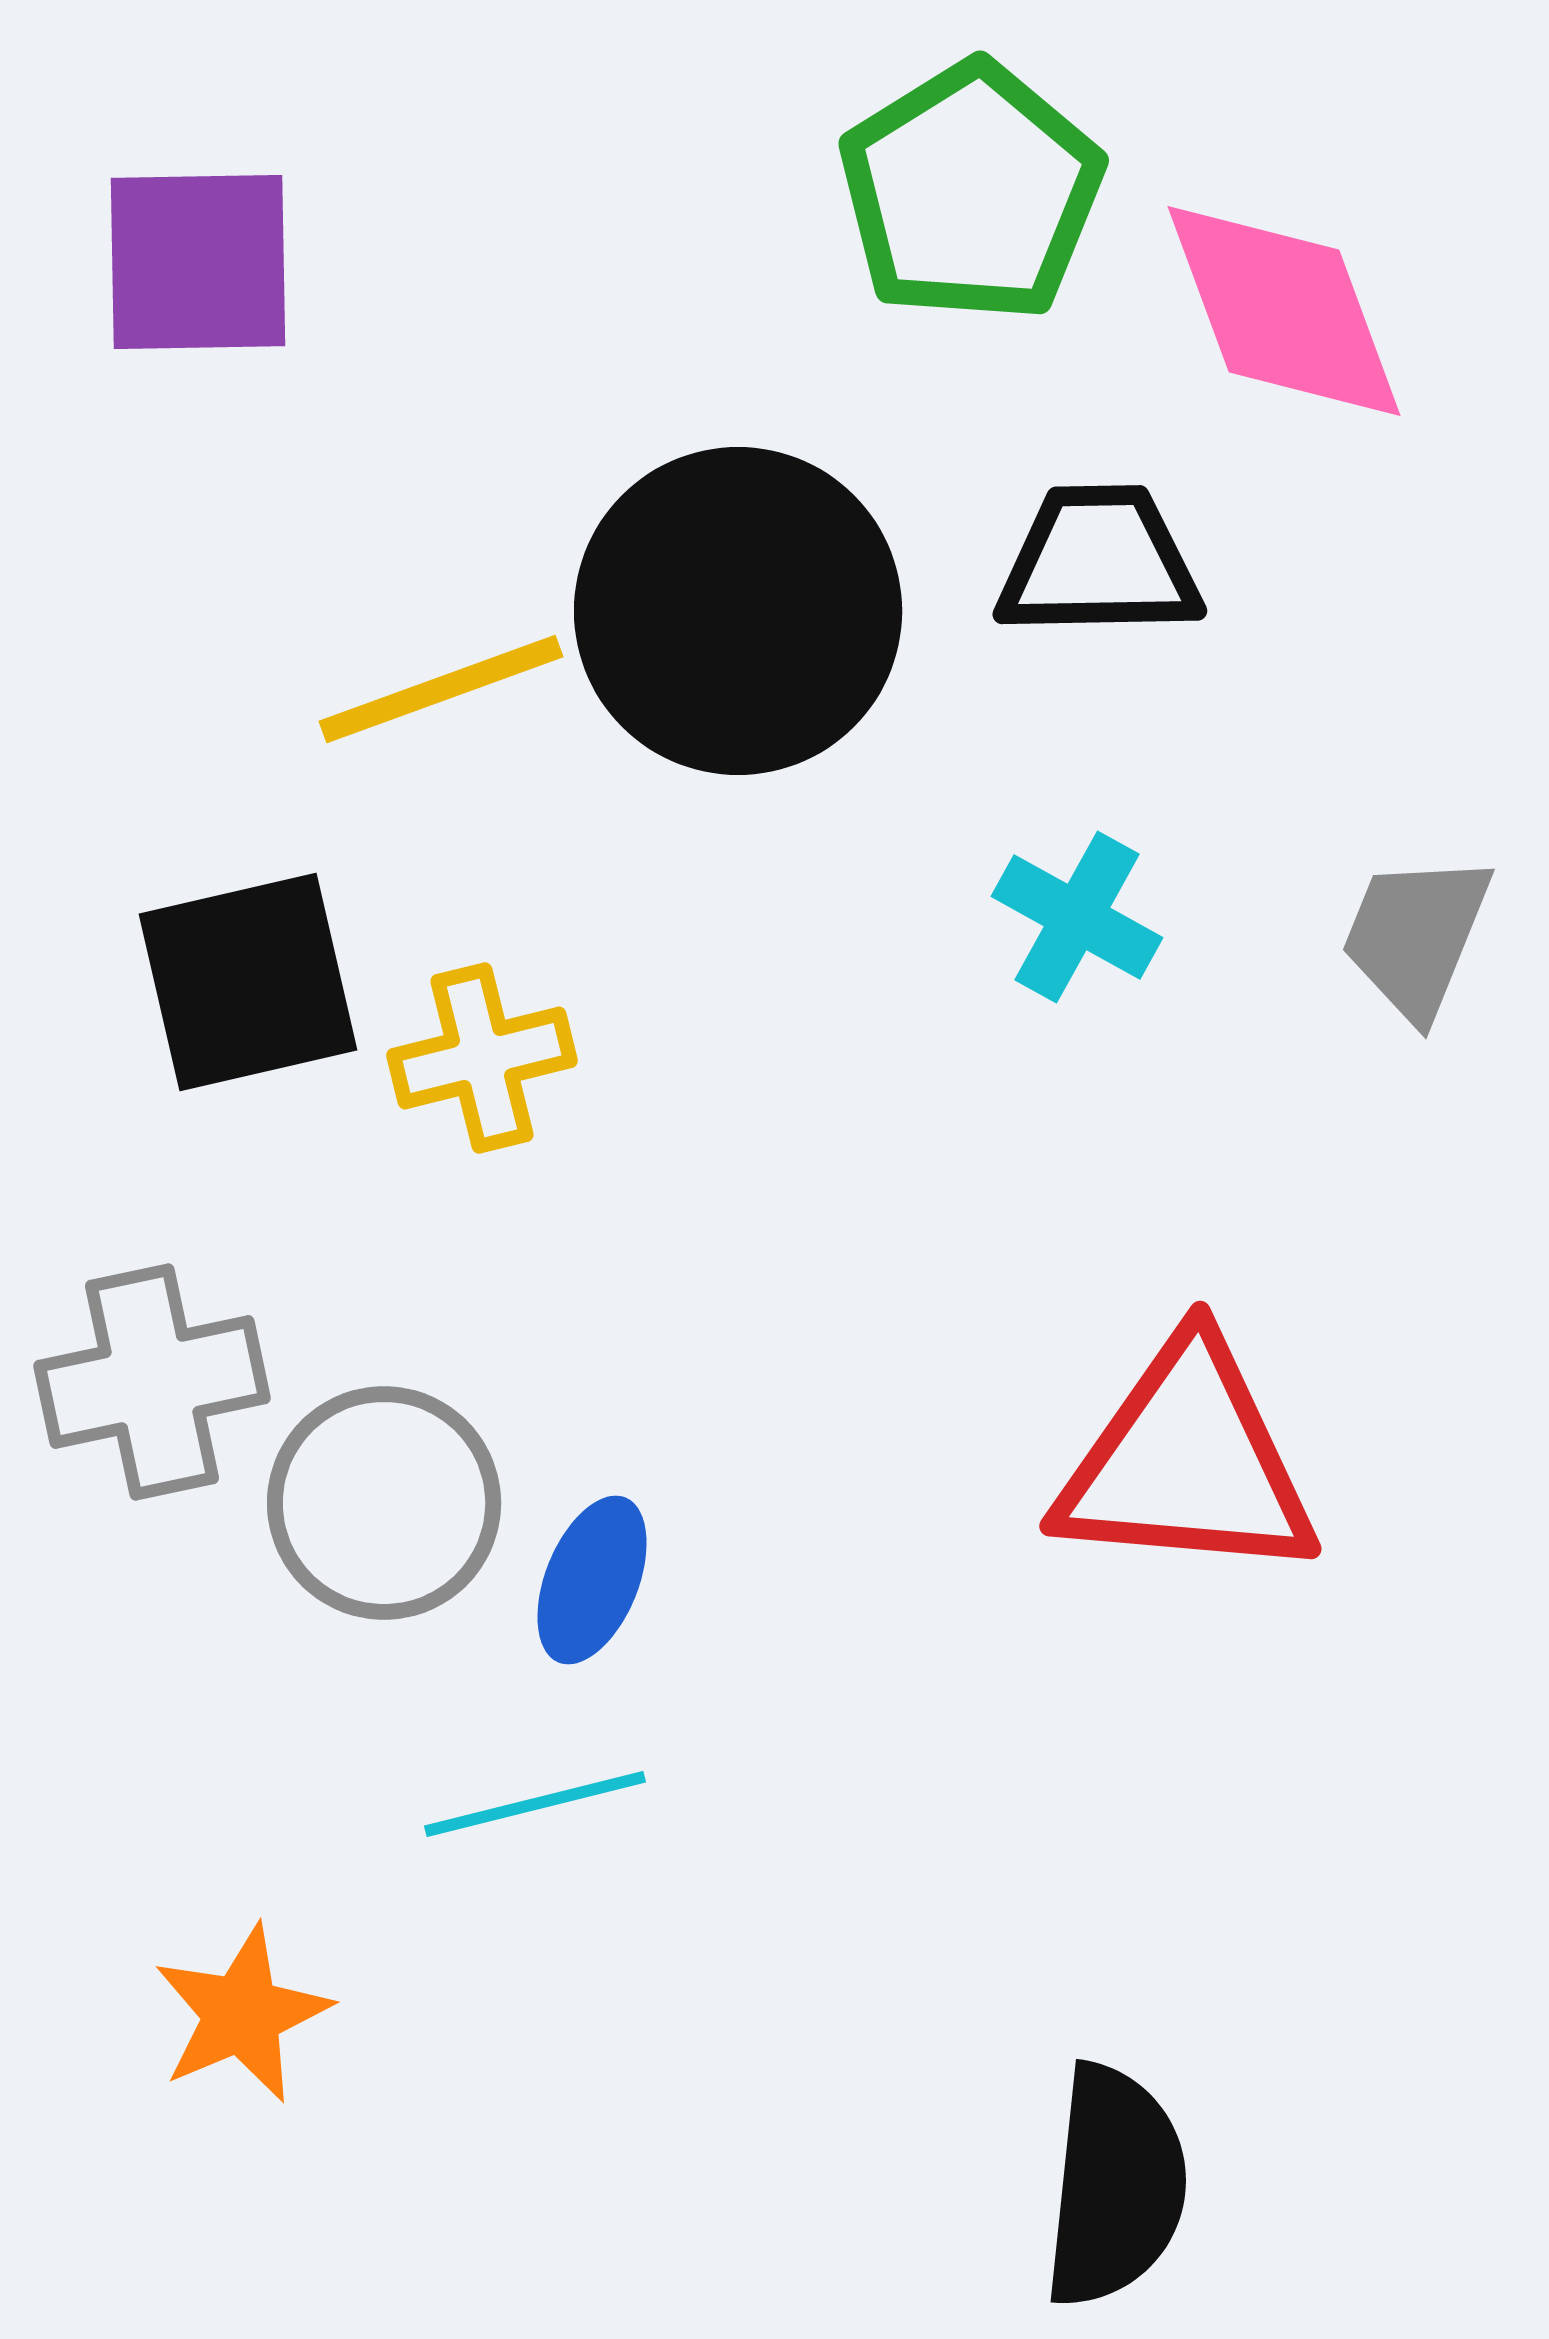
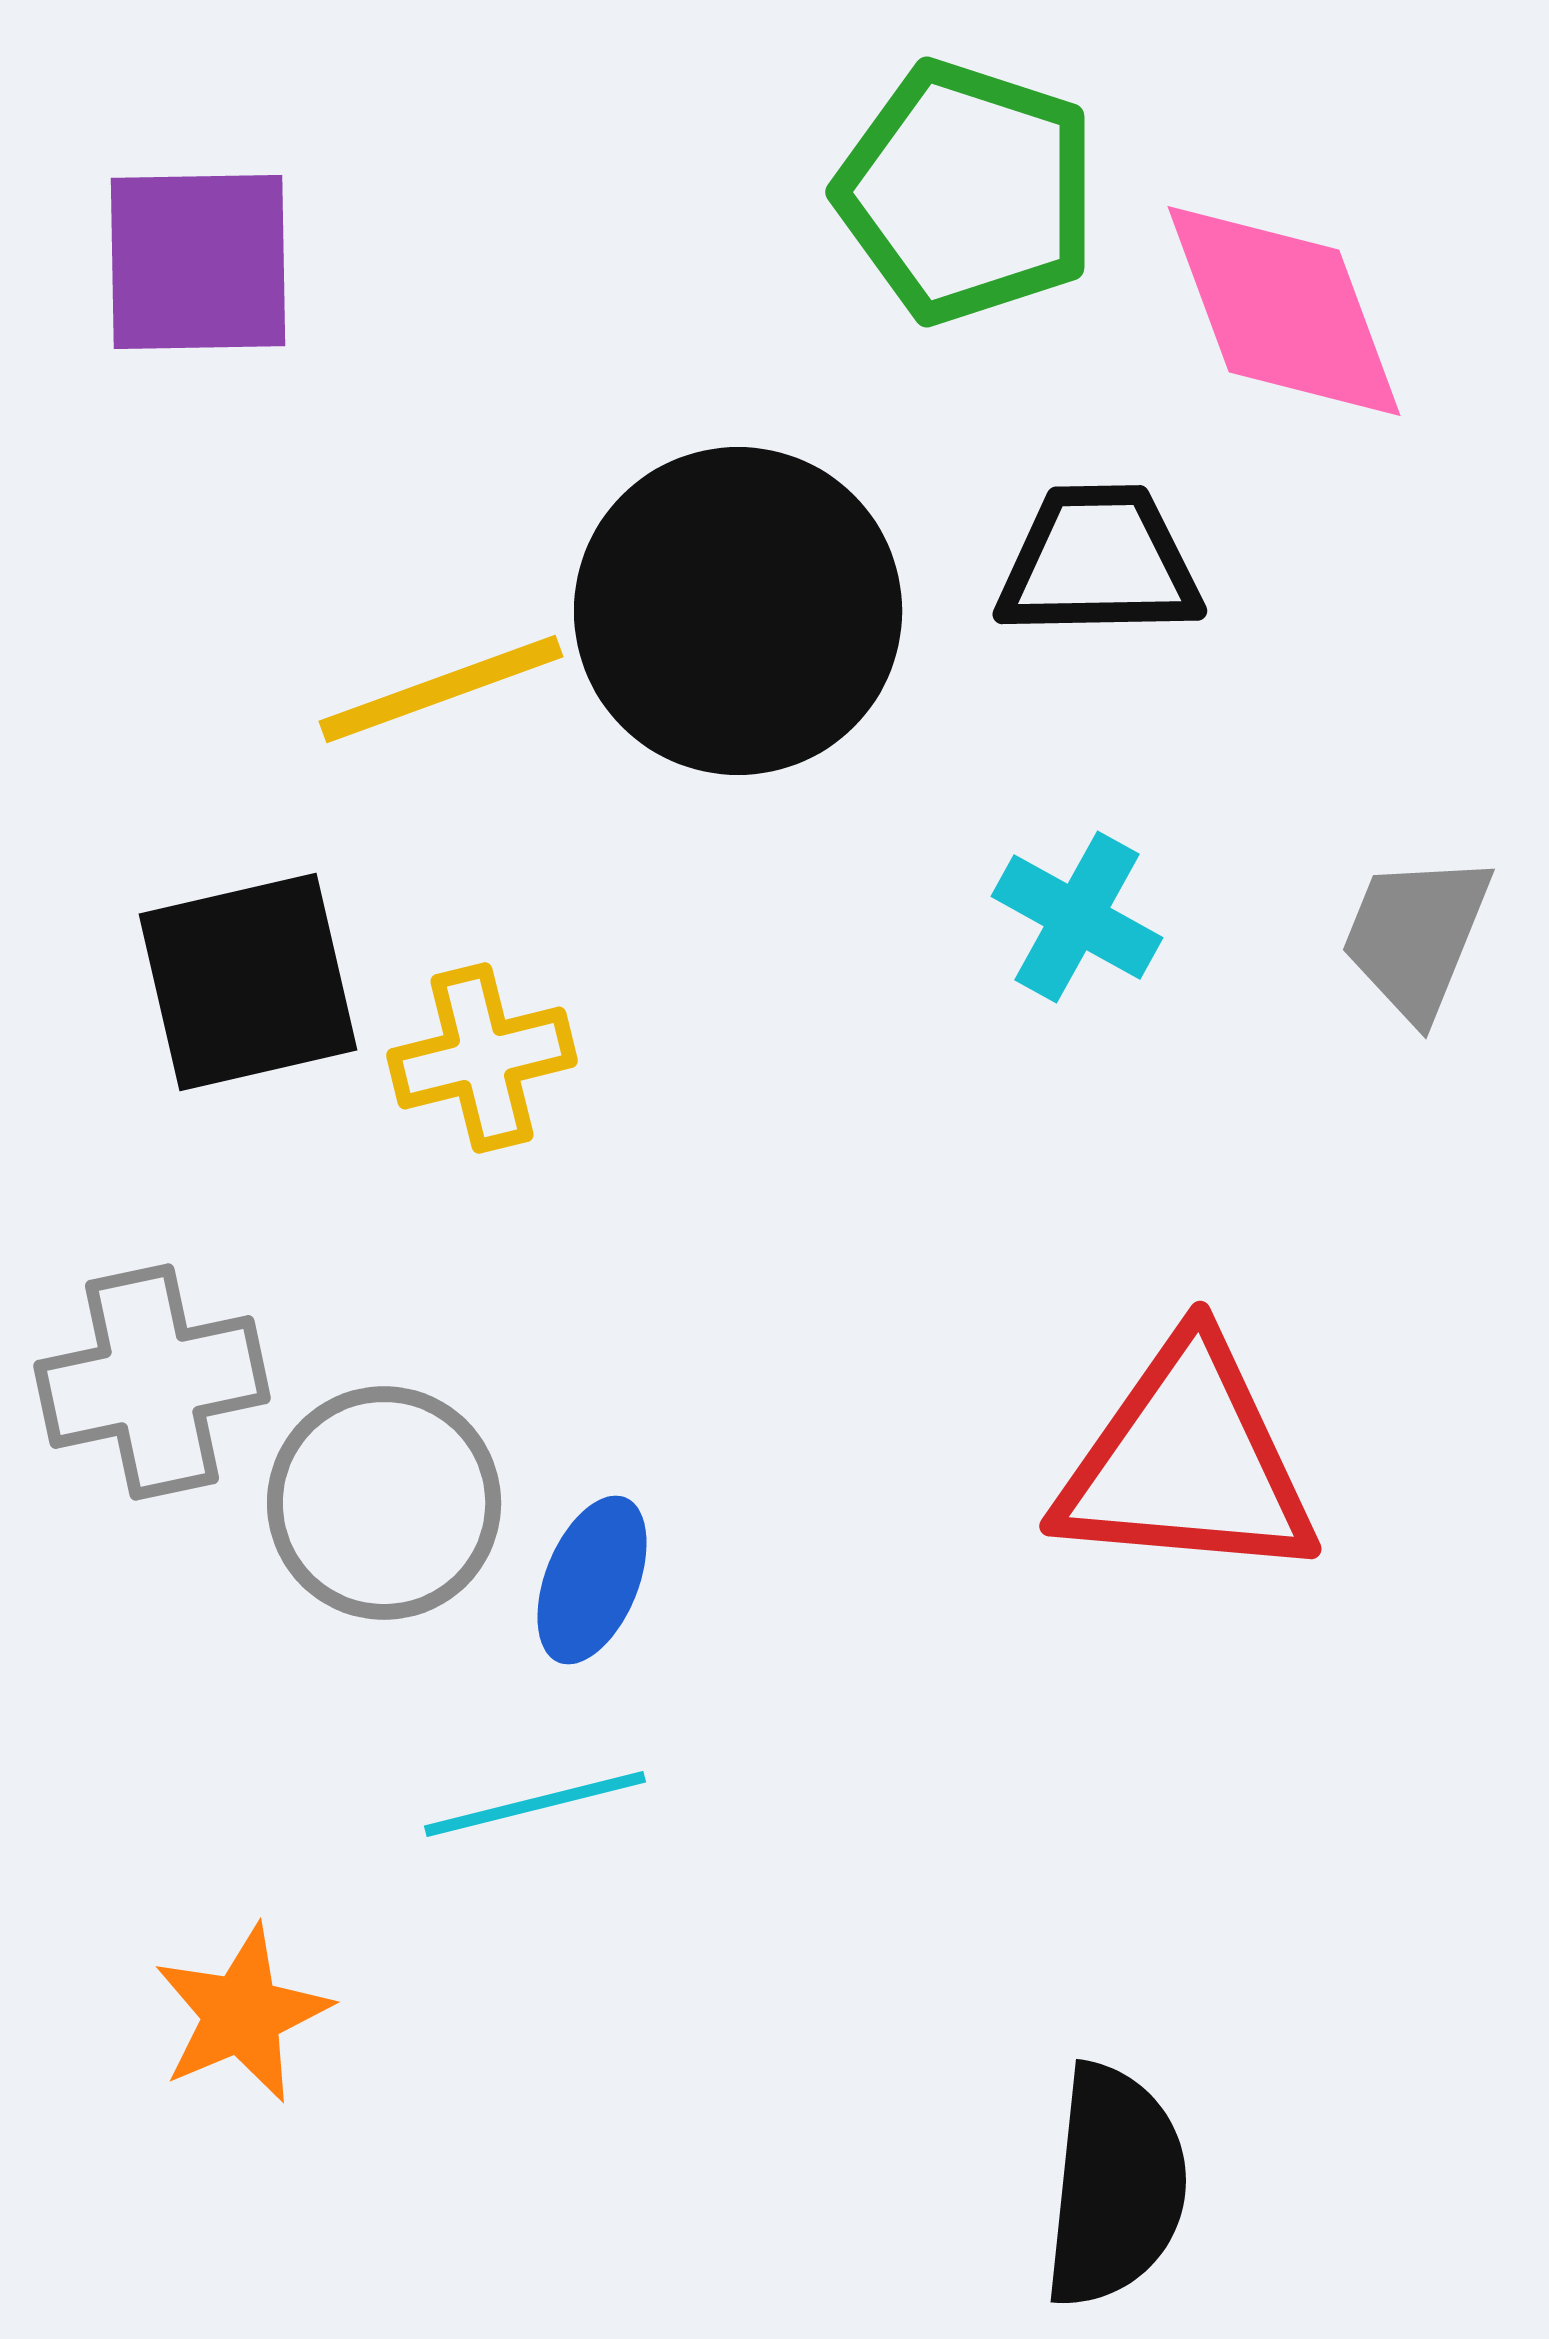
green pentagon: moved 4 px left; rotated 22 degrees counterclockwise
